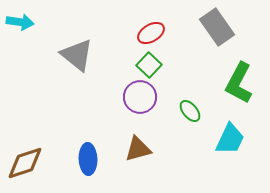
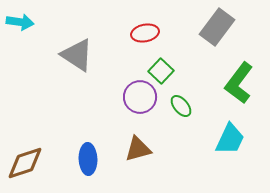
gray rectangle: rotated 72 degrees clockwise
red ellipse: moved 6 px left; rotated 20 degrees clockwise
gray triangle: rotated 6 degrees counterclockwise
green square: moved 12 px right, 6 px down
green L-shape: rotated 9 degrees clockwise
green ellipse: moved 9 px left, 5 px up
